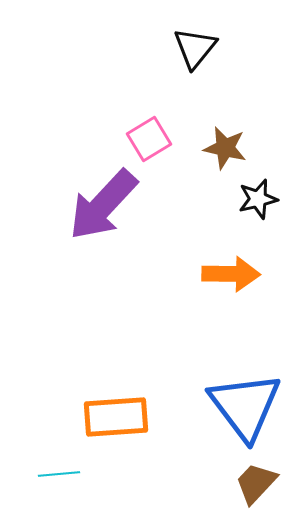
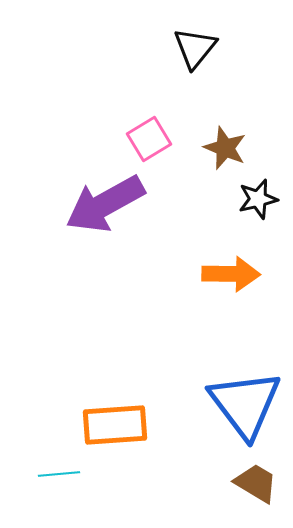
brown star: rotated 9 degrees clockwise
purple arrow: moved 2 px right, 1 px up; rotated 18 degrees clockwise
blue triangle: moved 2 px up
orange rectangle: moved 1 px left, 8 px down
brown trapezoid: rotated 78 degrees clockwise
